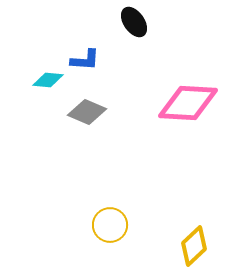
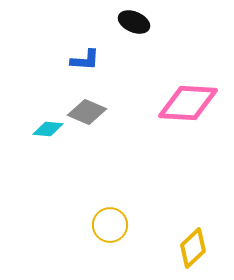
black ellipse: rotated 32 degrees counterclockwise
cyan diamond: moved 49 px down
yellow diamond: moved 1 px left, 2 px down
